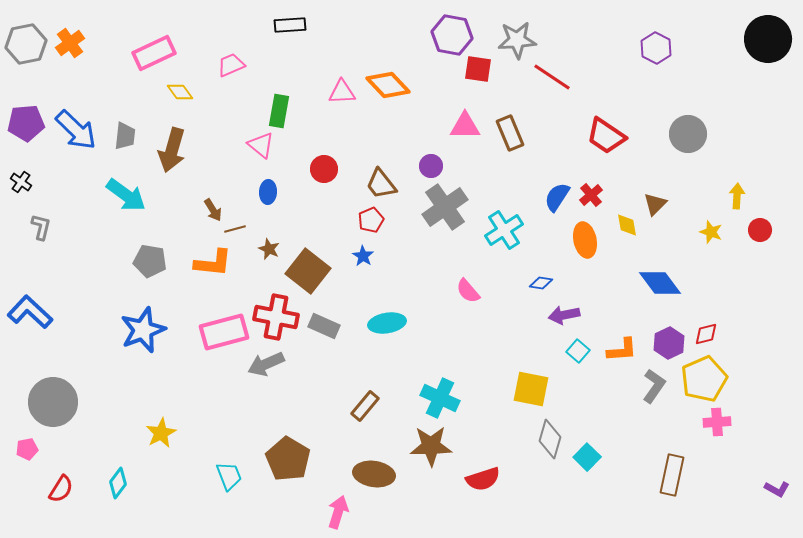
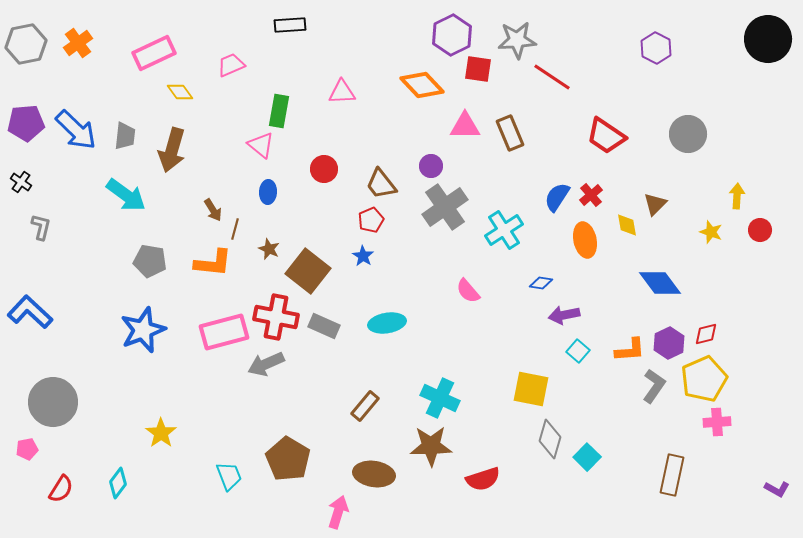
purple hexagon at (452, 35): rotated 24 degrees clockwise
orange cross at (70, 43): moved 8 px right
orange diamond at (388, 85): moved 34 px right
brown line at (235, 229): rotated 60 degrees counterclockwise
orange L-shape at (622, 350): moved 8 px right
yellow star at (161, 433): rotated 8 degrees counterclockwise
